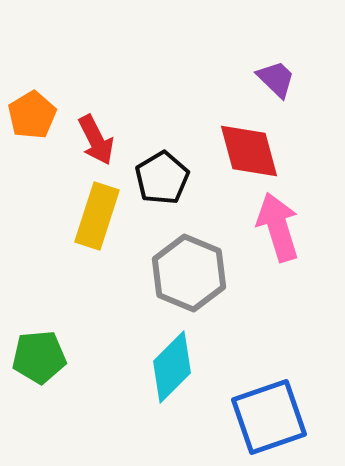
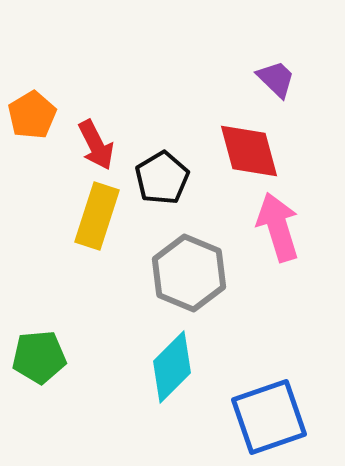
red arrow: moved 5 px down
